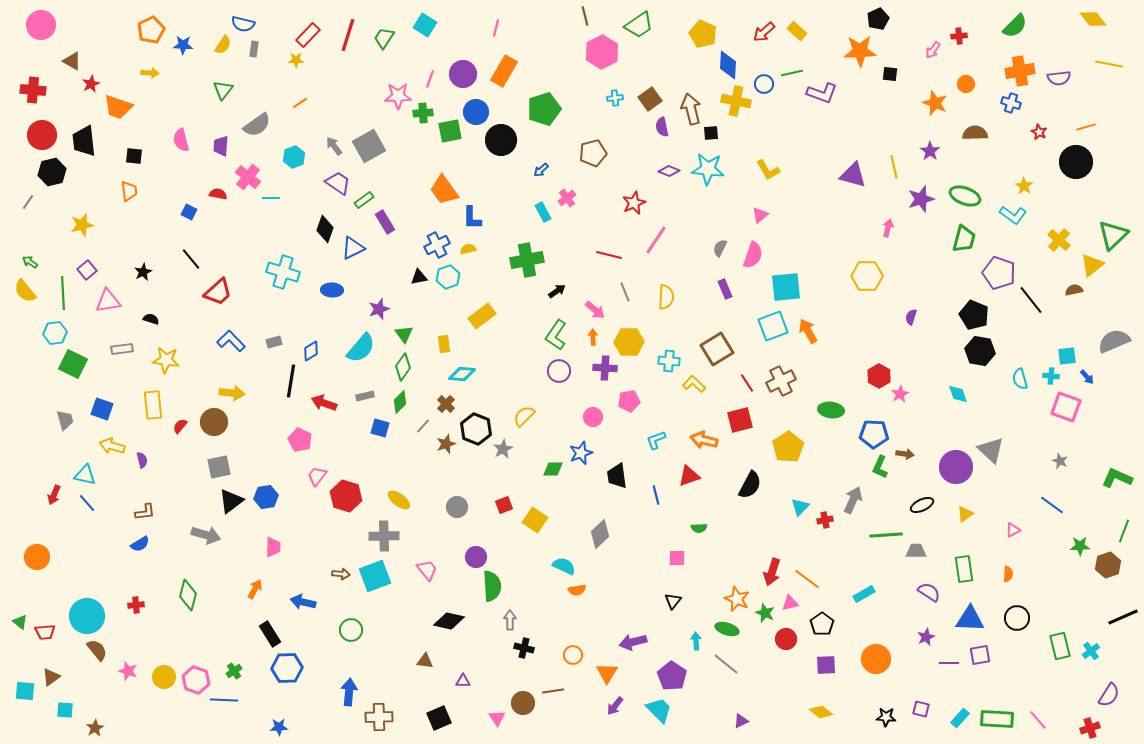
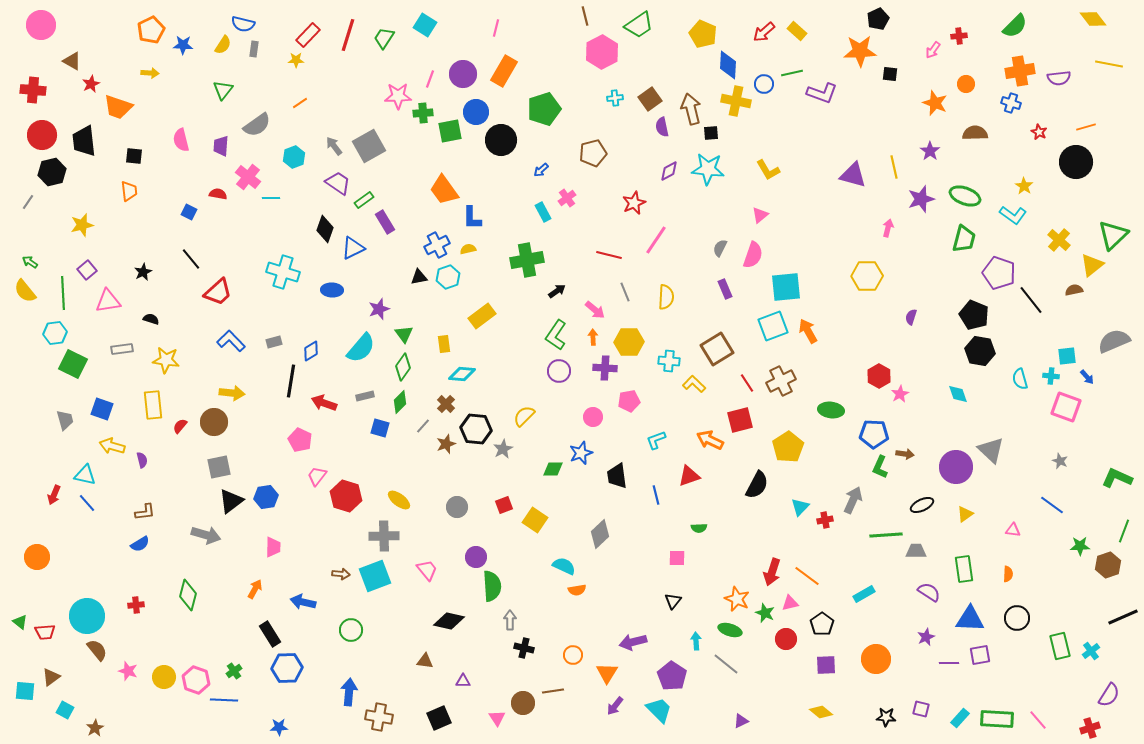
purple diamond at (669, 171): rotated 50 degrees counterclockwise
black hexagon at (476, 429): rotated 16 degrees counterclockwise
orange arrow at (704, 440): moved 6 px right; rotated 12 degrees clockwise
black semicircle at (750, 485): moved 7 px right
pink triangle at (1013, 530): rotated 35 degrees clockwise
orange line at (807, 579): moved 3 px up
green ellipse at (727, 629): moved 3 px right, 1 px down
cyan square at (65, 710): rotated 24 degrees clockwise
brown cross at (379, 717): rotated 12 degrees clockwise
